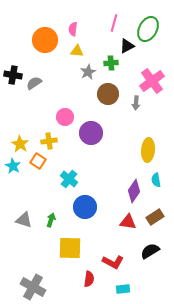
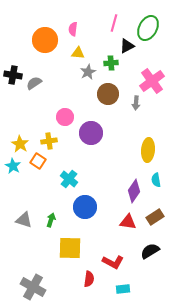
green ellipse: moved 1 px up
yellow triangle: moved 1 px right, 2 px down
